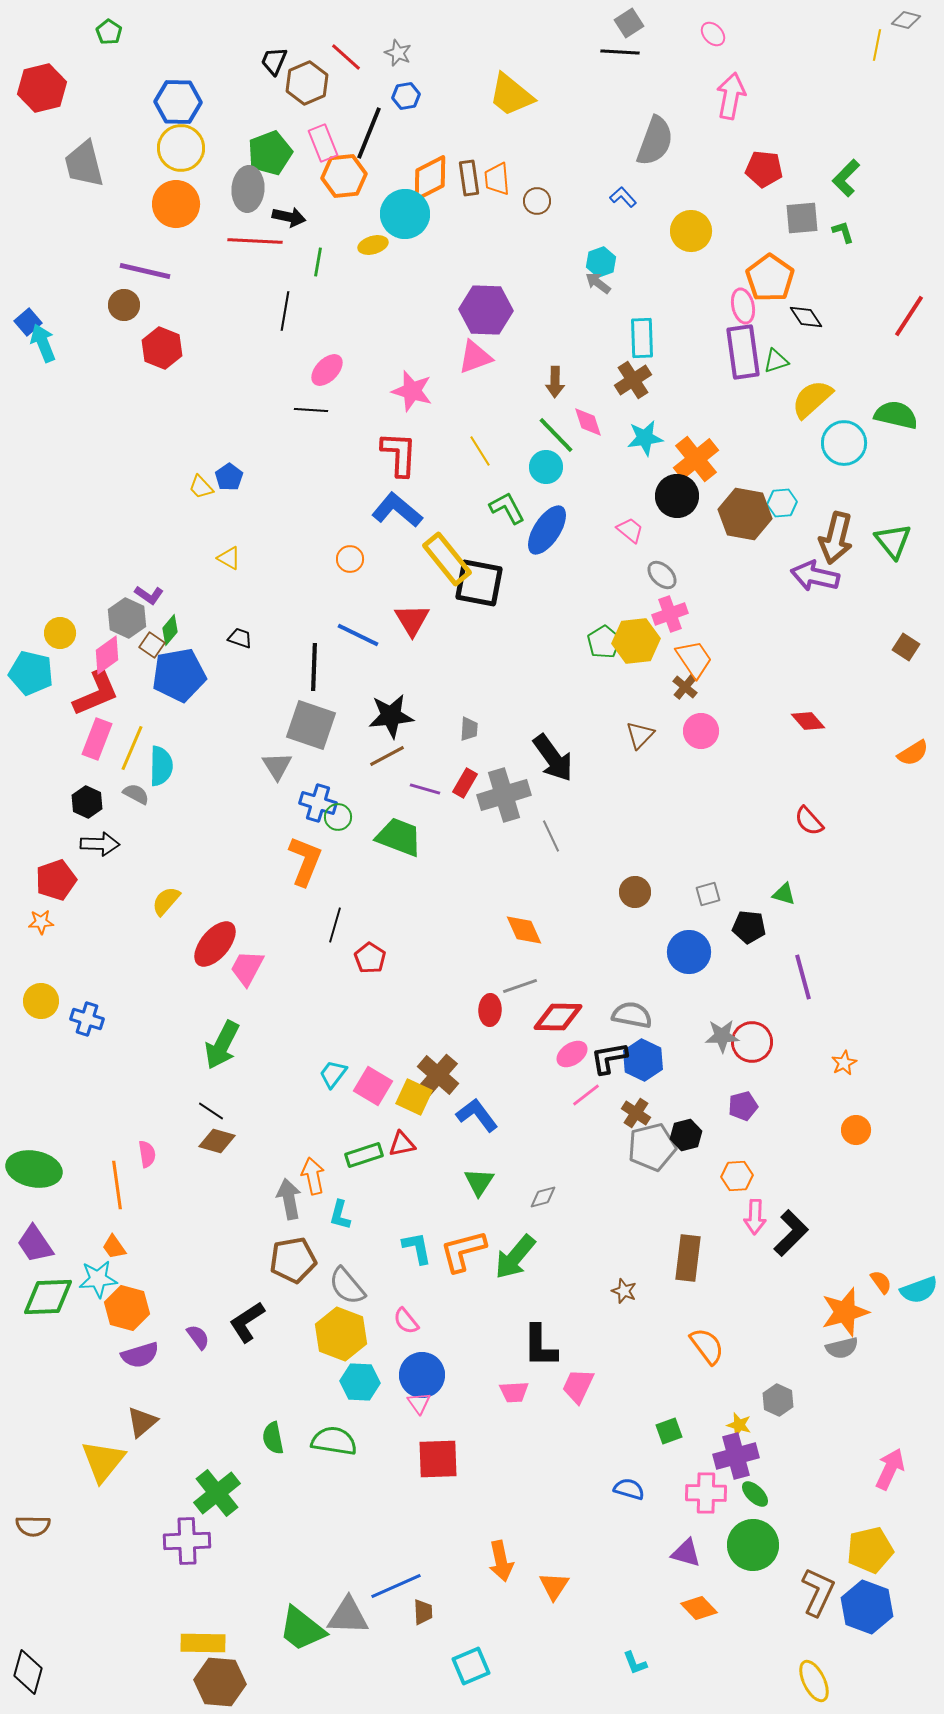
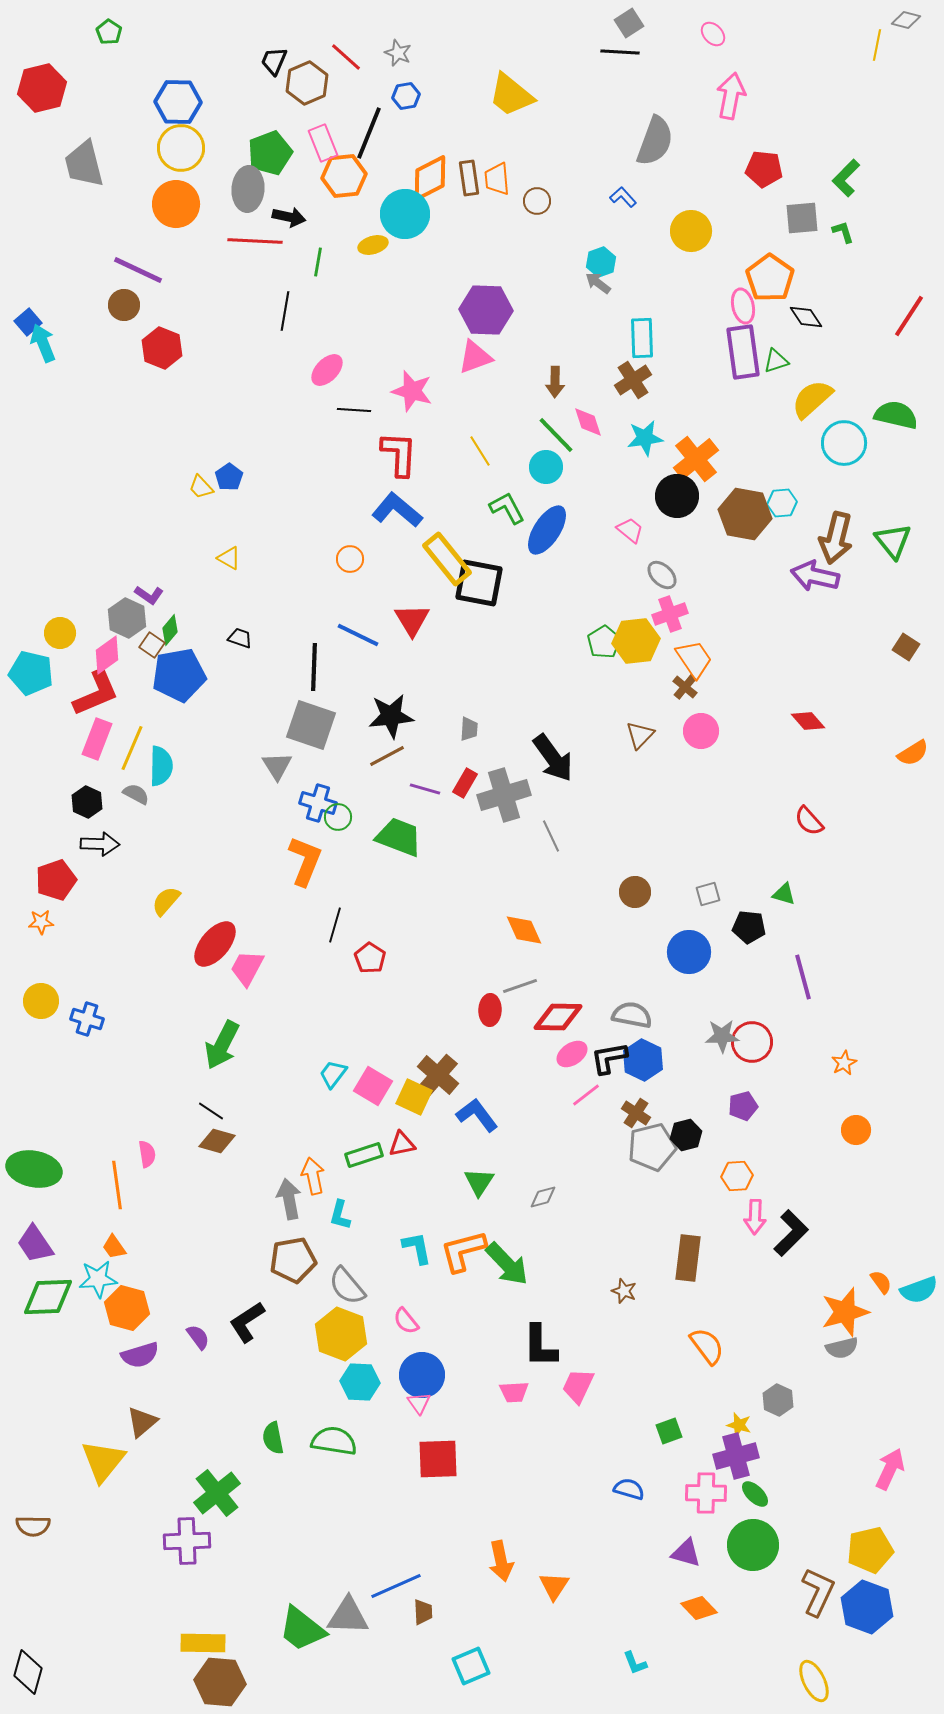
purple line at (145, 271): moved 7 px left, 1 px up; rotated 12 degrees clockwise
black line at (311, 410): moved 43 px right
green arrow at (515, 1257): moved 8 px left, 7 px down; rotated 84 degrees counterclockwise
